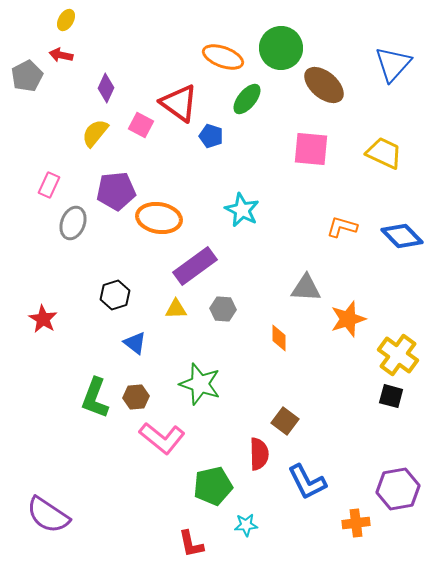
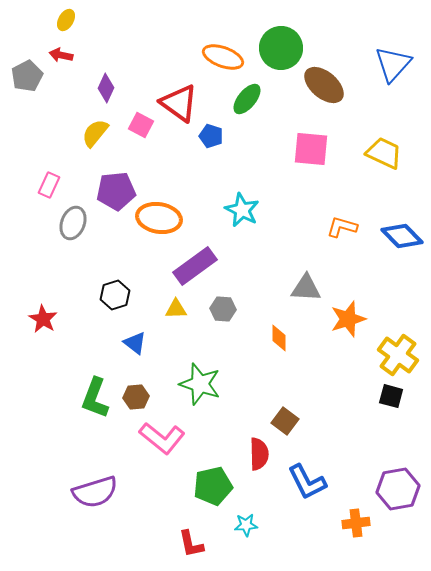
purple semicircle at (48, 515): moved 47 px right, 23 px up; rotated 51 degrees counterclockwise
